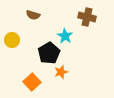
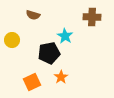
brown cross: moved 5 px right; rotated 12 degrees counterclockwise
black pentagon: rotated 20 degrees clockwise
orange star: moved 5 px down; rotated 16 degrees counterclockwise
orange square: rotated 18 degrees clockwise
